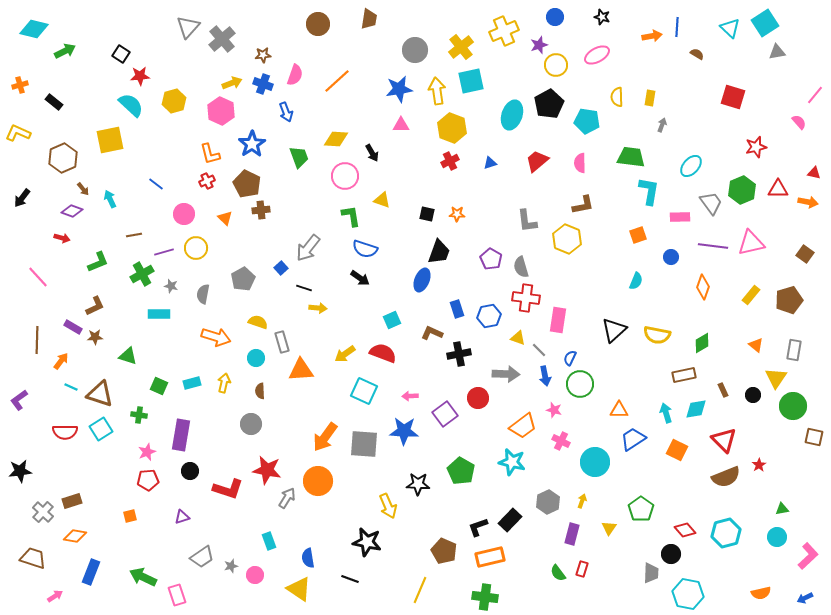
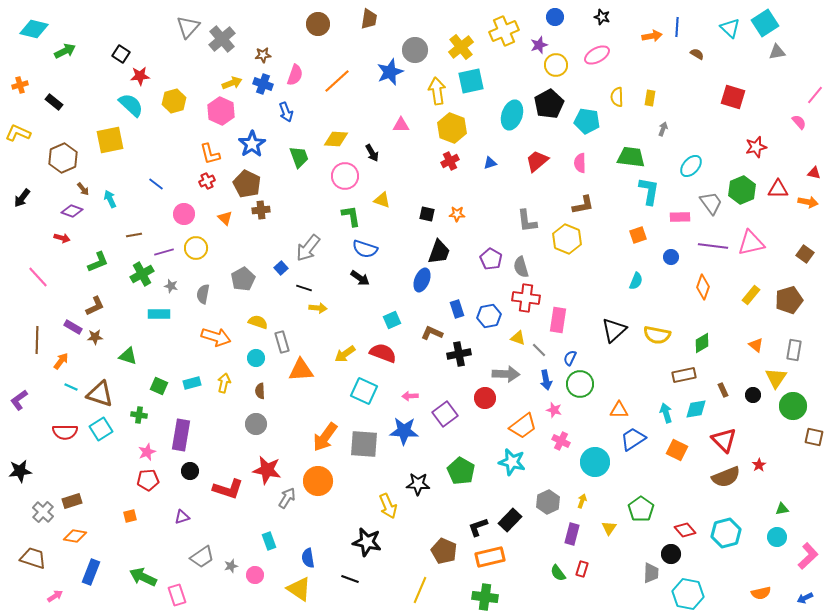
blue star at (399, 89): moved 9 px left, 17 px up; rotated 12 degrees counterclockwise
gray arrow at (662, 125): moved 1 px right, 4 px down
blue arrow at (545, 376): moved 1 px right, 4 px down
red circle at (478, 398): moved 7 px right
gray circle at (251, 424): moved 5 px right
